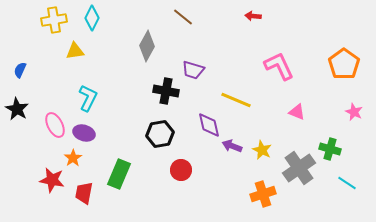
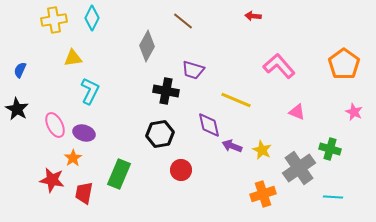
brown line: moved 4 px down
yellow triangle: moved 2 px left, 7 px down
pink L-shape: rotated 16 degrees counterclockwise
cyan L-shape: moved 2 px right, 7 px up
cyan line: moved 14 px left, 14 px down; rotated 30 degrees counterclockwise
